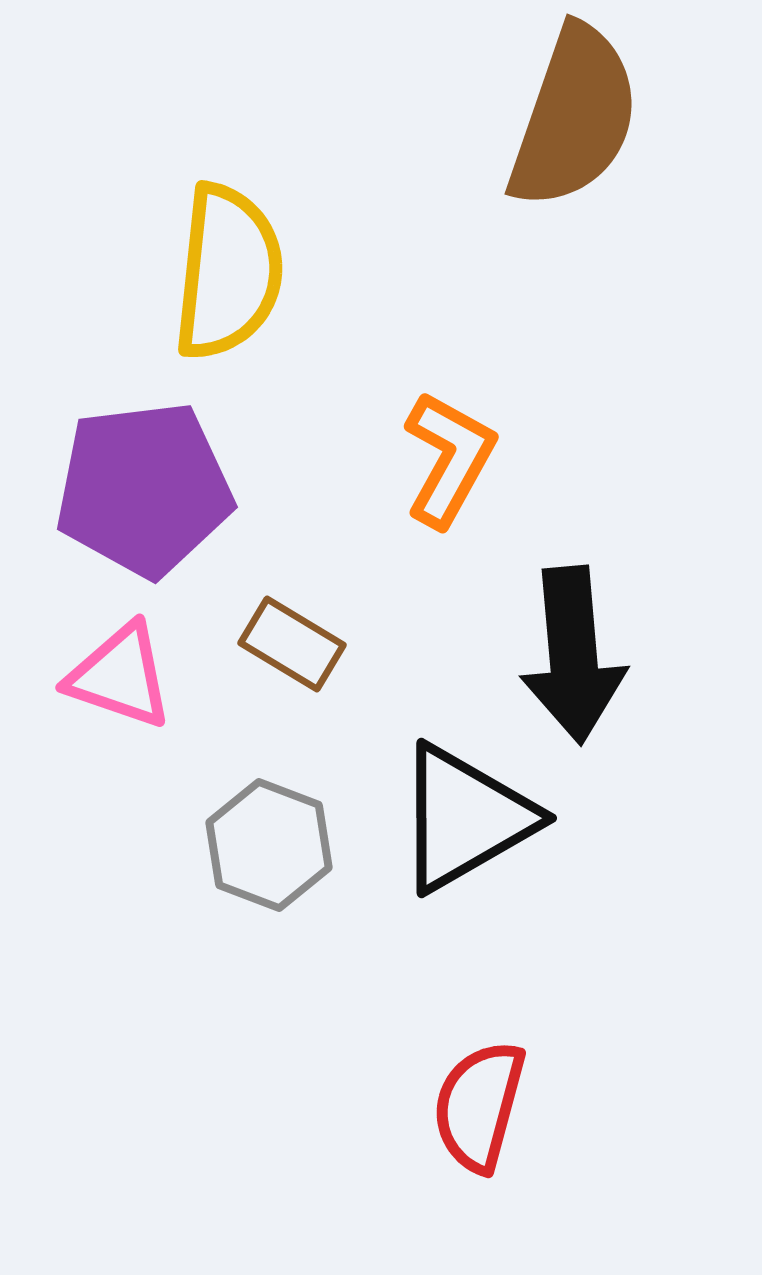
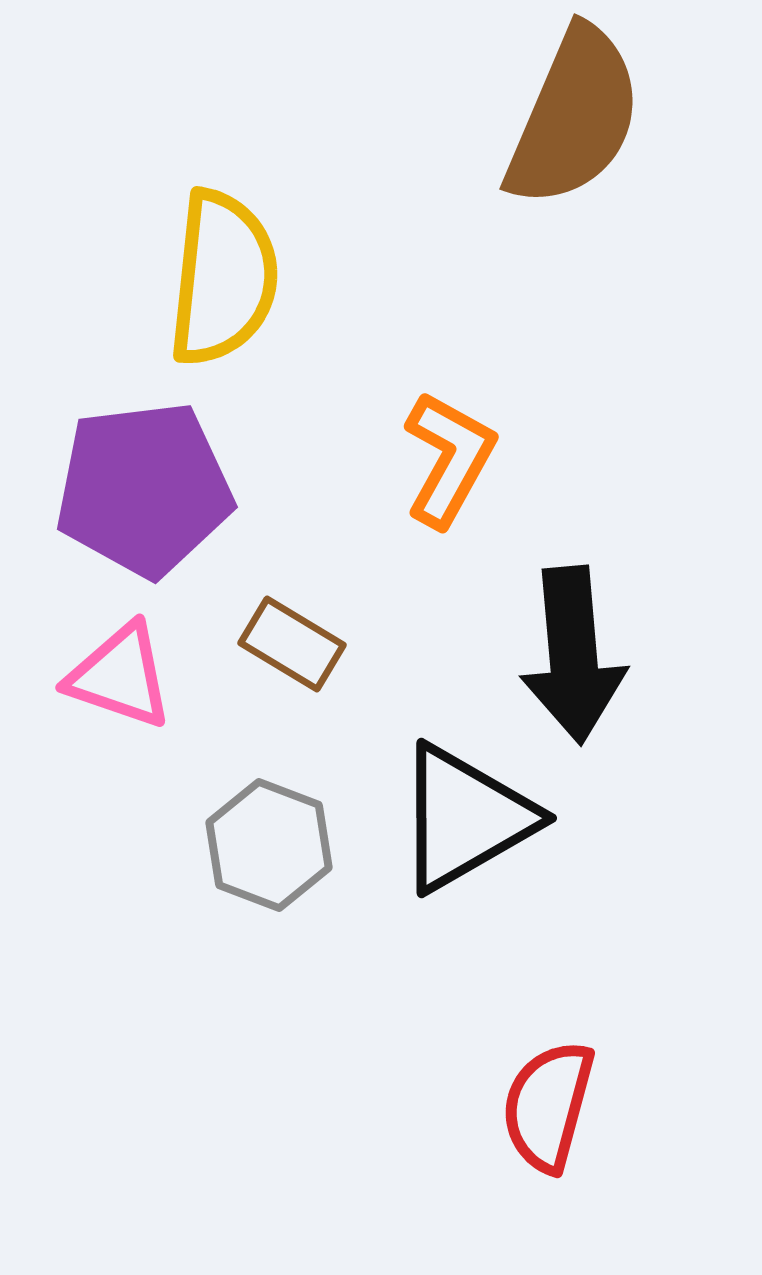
brown semicircle: rotated 4 degrees clockwise
yellow semicircle: moved 5 px left, 6 px down
red semicircle: moved 69 px right
